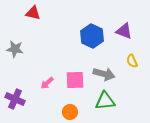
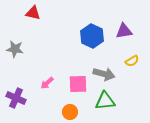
purple triangle: rotated 30 degrees counterclockwise
yellow semicircle: rotated 96 degrees counterclockwise
pink square: moved 3 px right, 4 px down
purple cross: moved 1 px right, 1 px up
